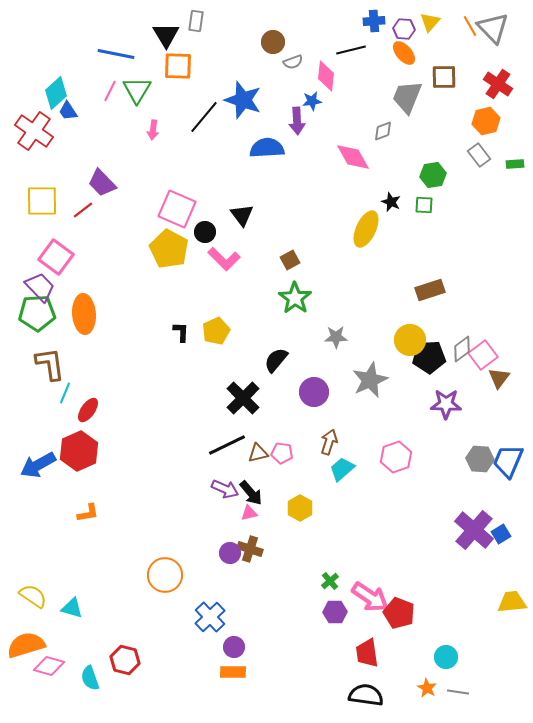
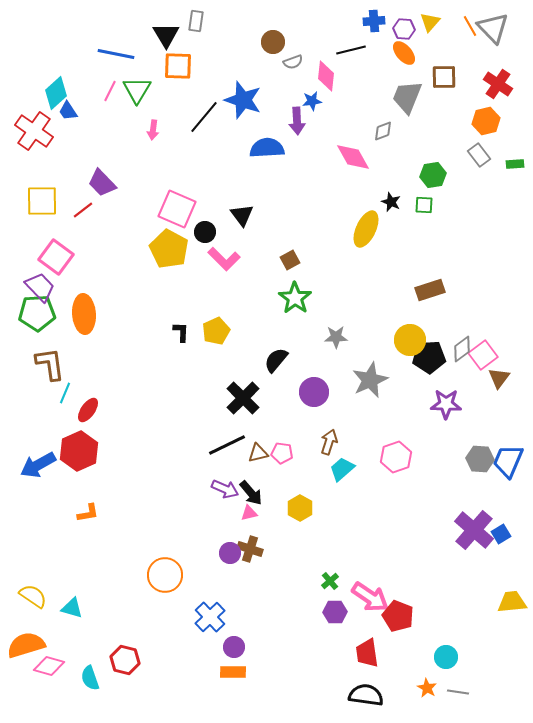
red pentagon at (399, 613): moved 1 px left, 3 px down
